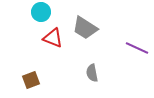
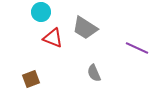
gray semicircle: moved 2 px right; rotated 12 degrees counterclockwise
brown square: moved 1 px up
